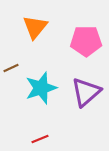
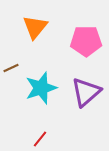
red line: rotated 30 degrees counterclockwise
